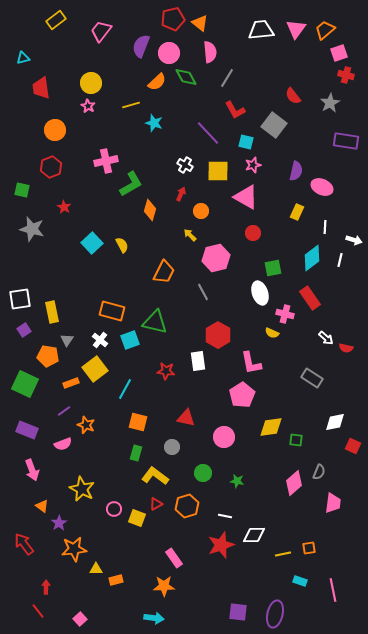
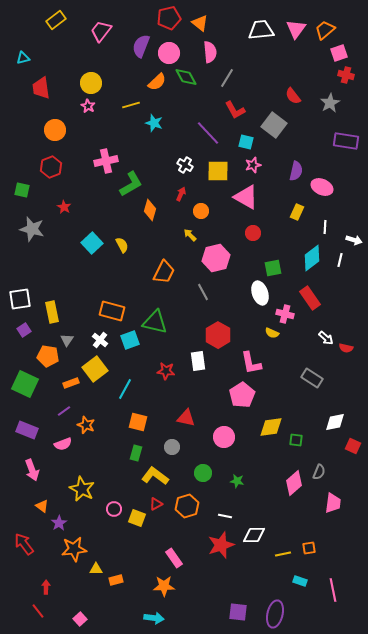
red pentagon at (173, 19): moved 4 px left, 1 px up
